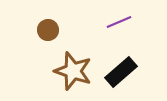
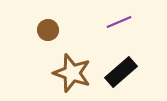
brown star: moved 1 px left, 2 px down
